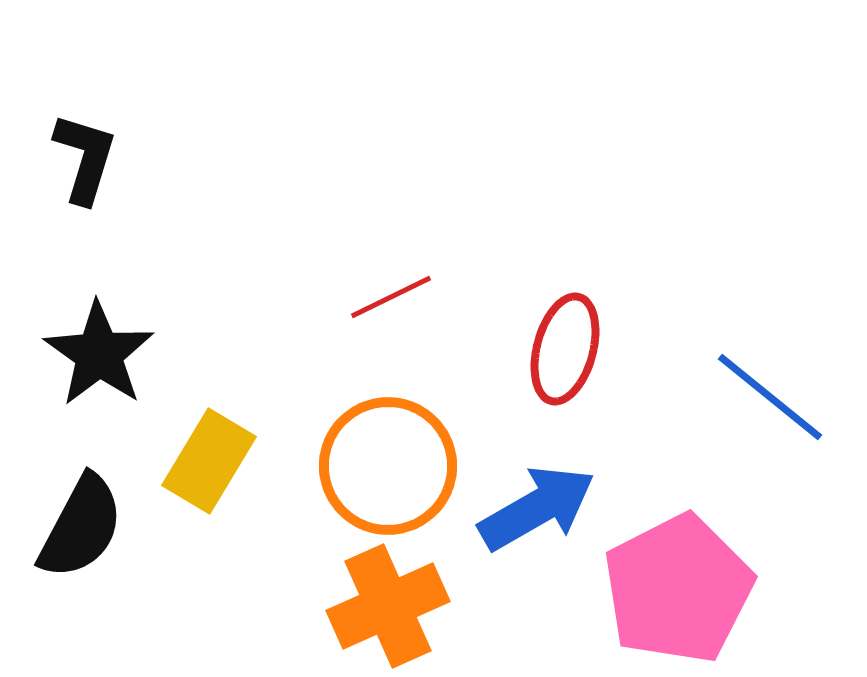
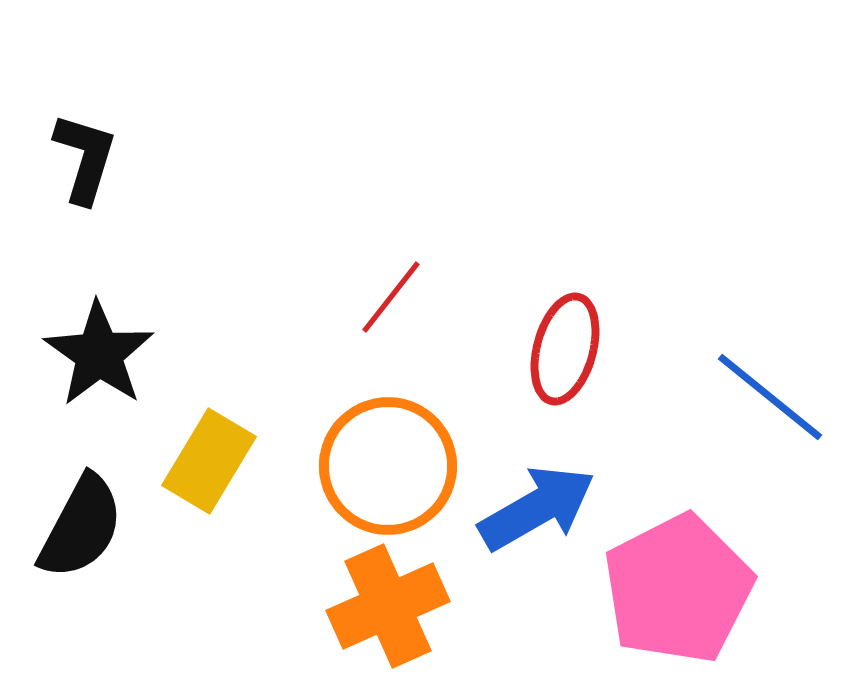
red line: rotated 26 degrees counterclockwise
